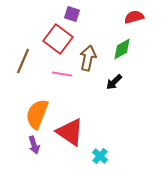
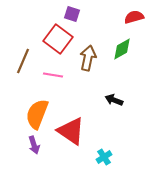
pink line: moved 9 px left, 1 px down
black arrow: moved 18 px down; rotated 66 degrees clockwise
red triangle: moved 1 px right, 1 px up
cyan cross: moved 4 px right, 1 px down; rotated 14 degrees clockwise
